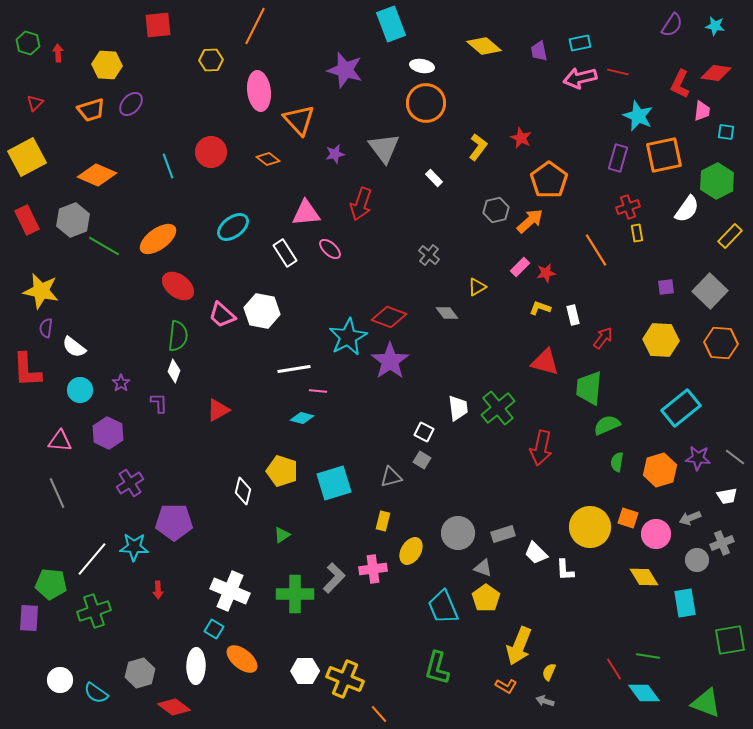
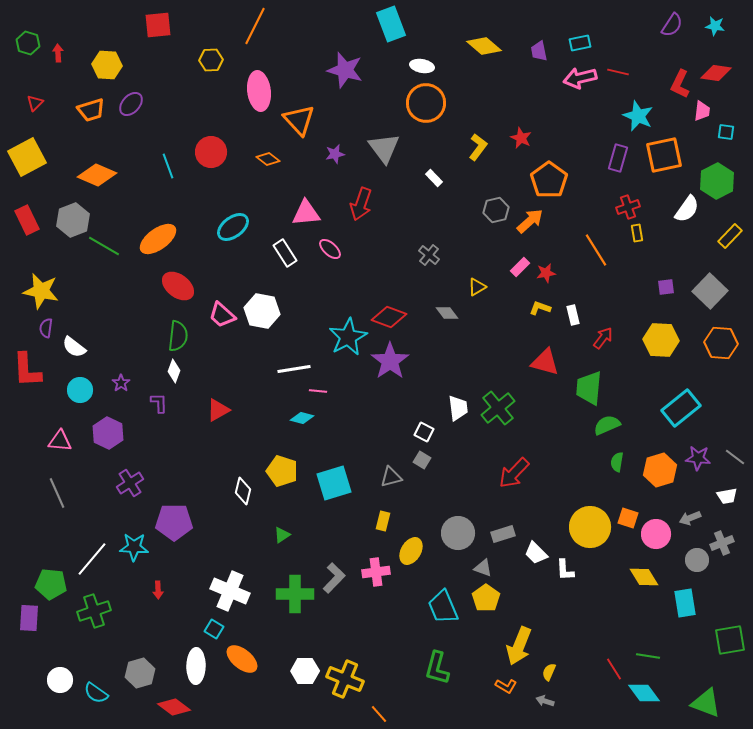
red arrow at (541, 448): moved 27 px left, 25 px down; rotated 32 degrees clockwise
pink cross at (373, 569): moved 3 px right, 3 px down
